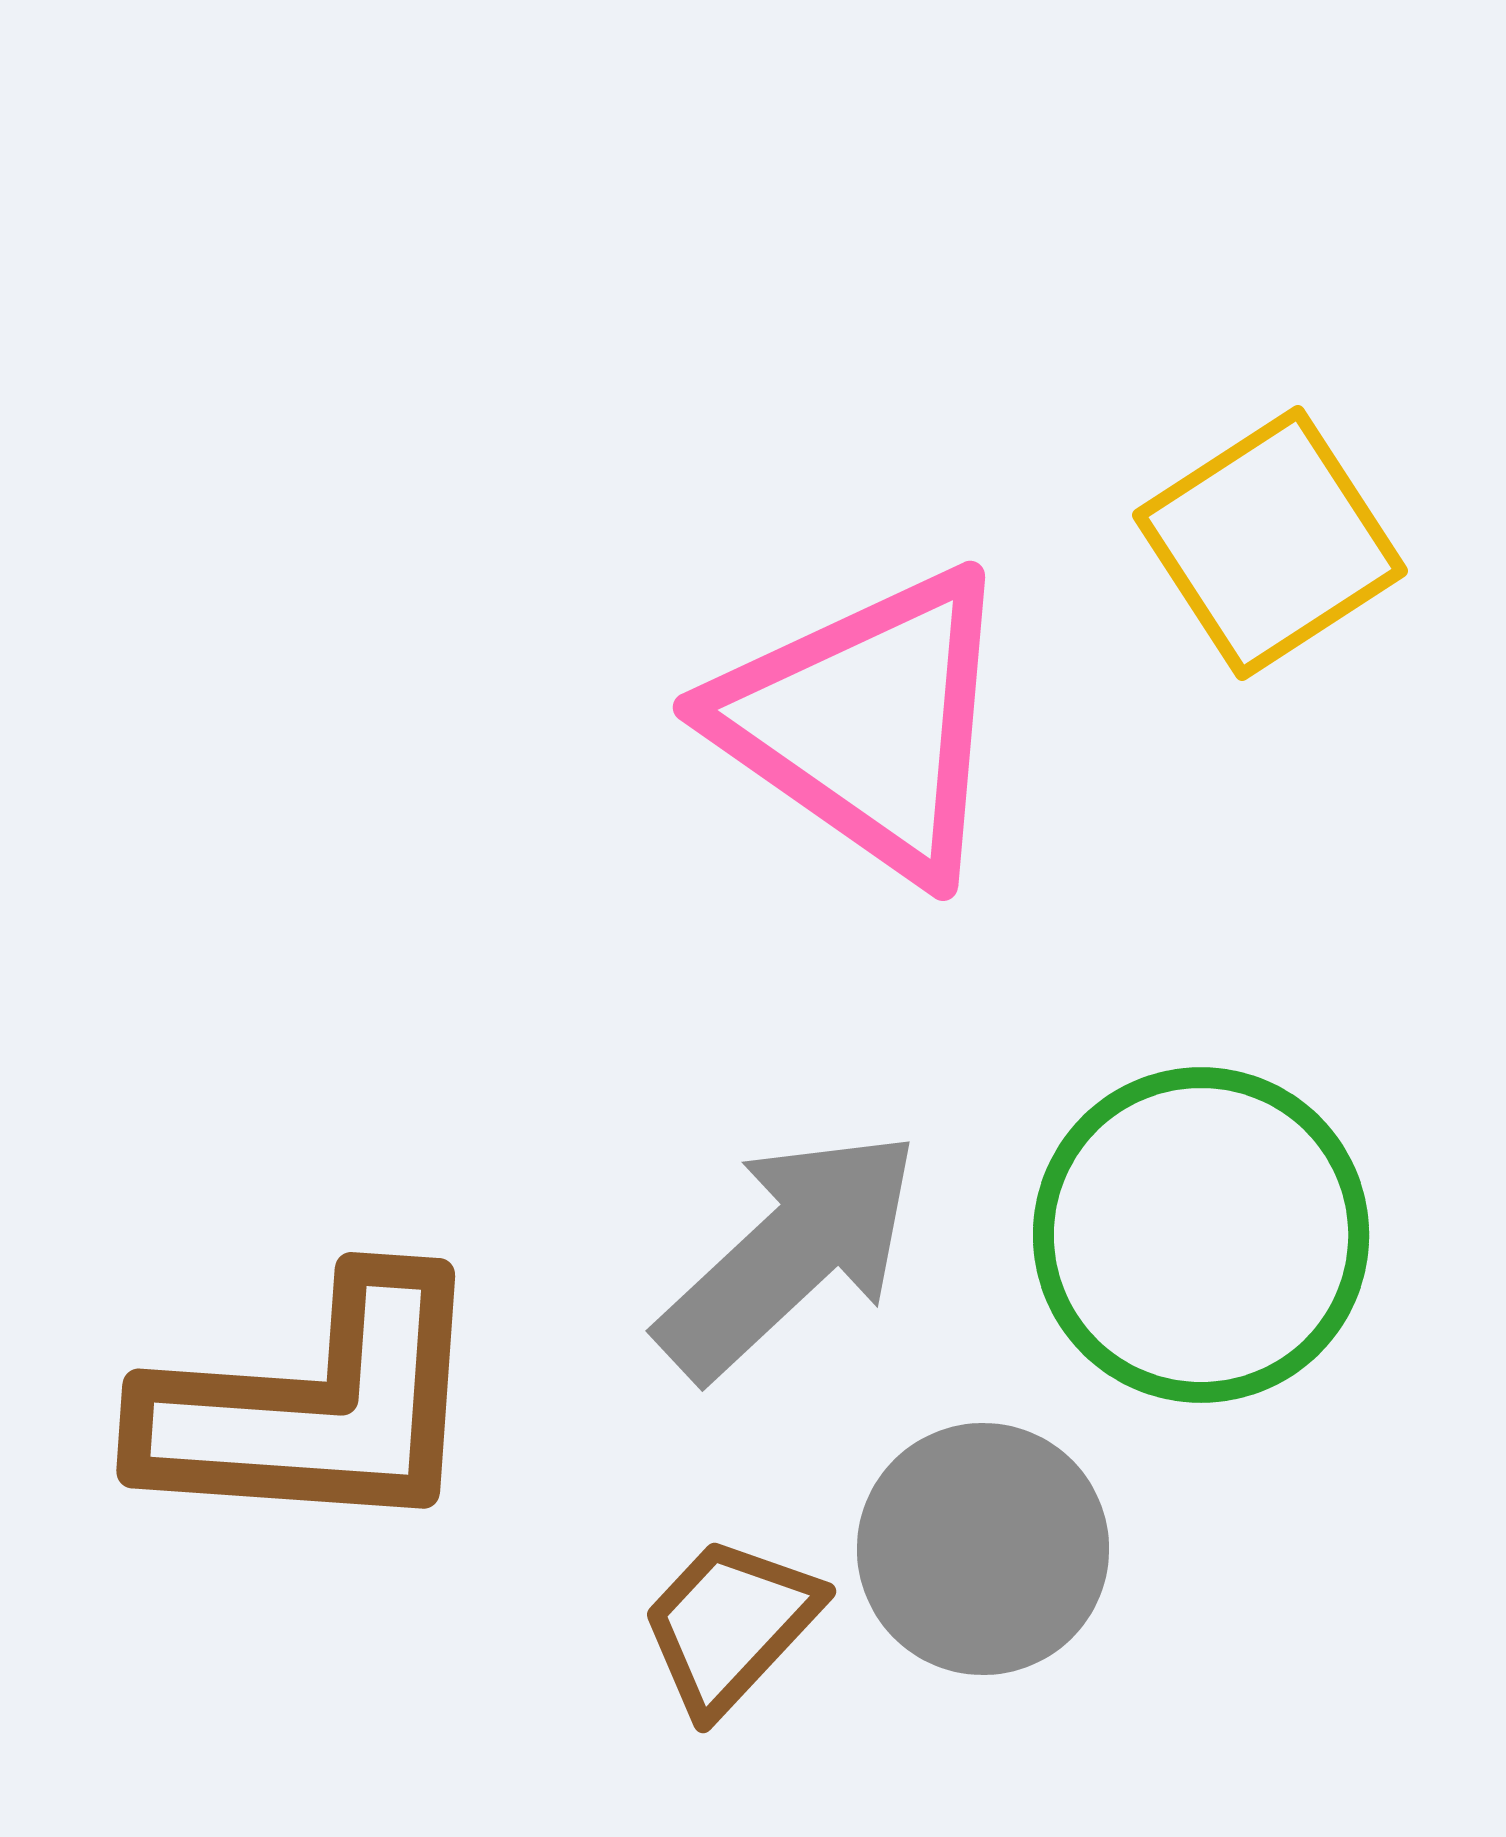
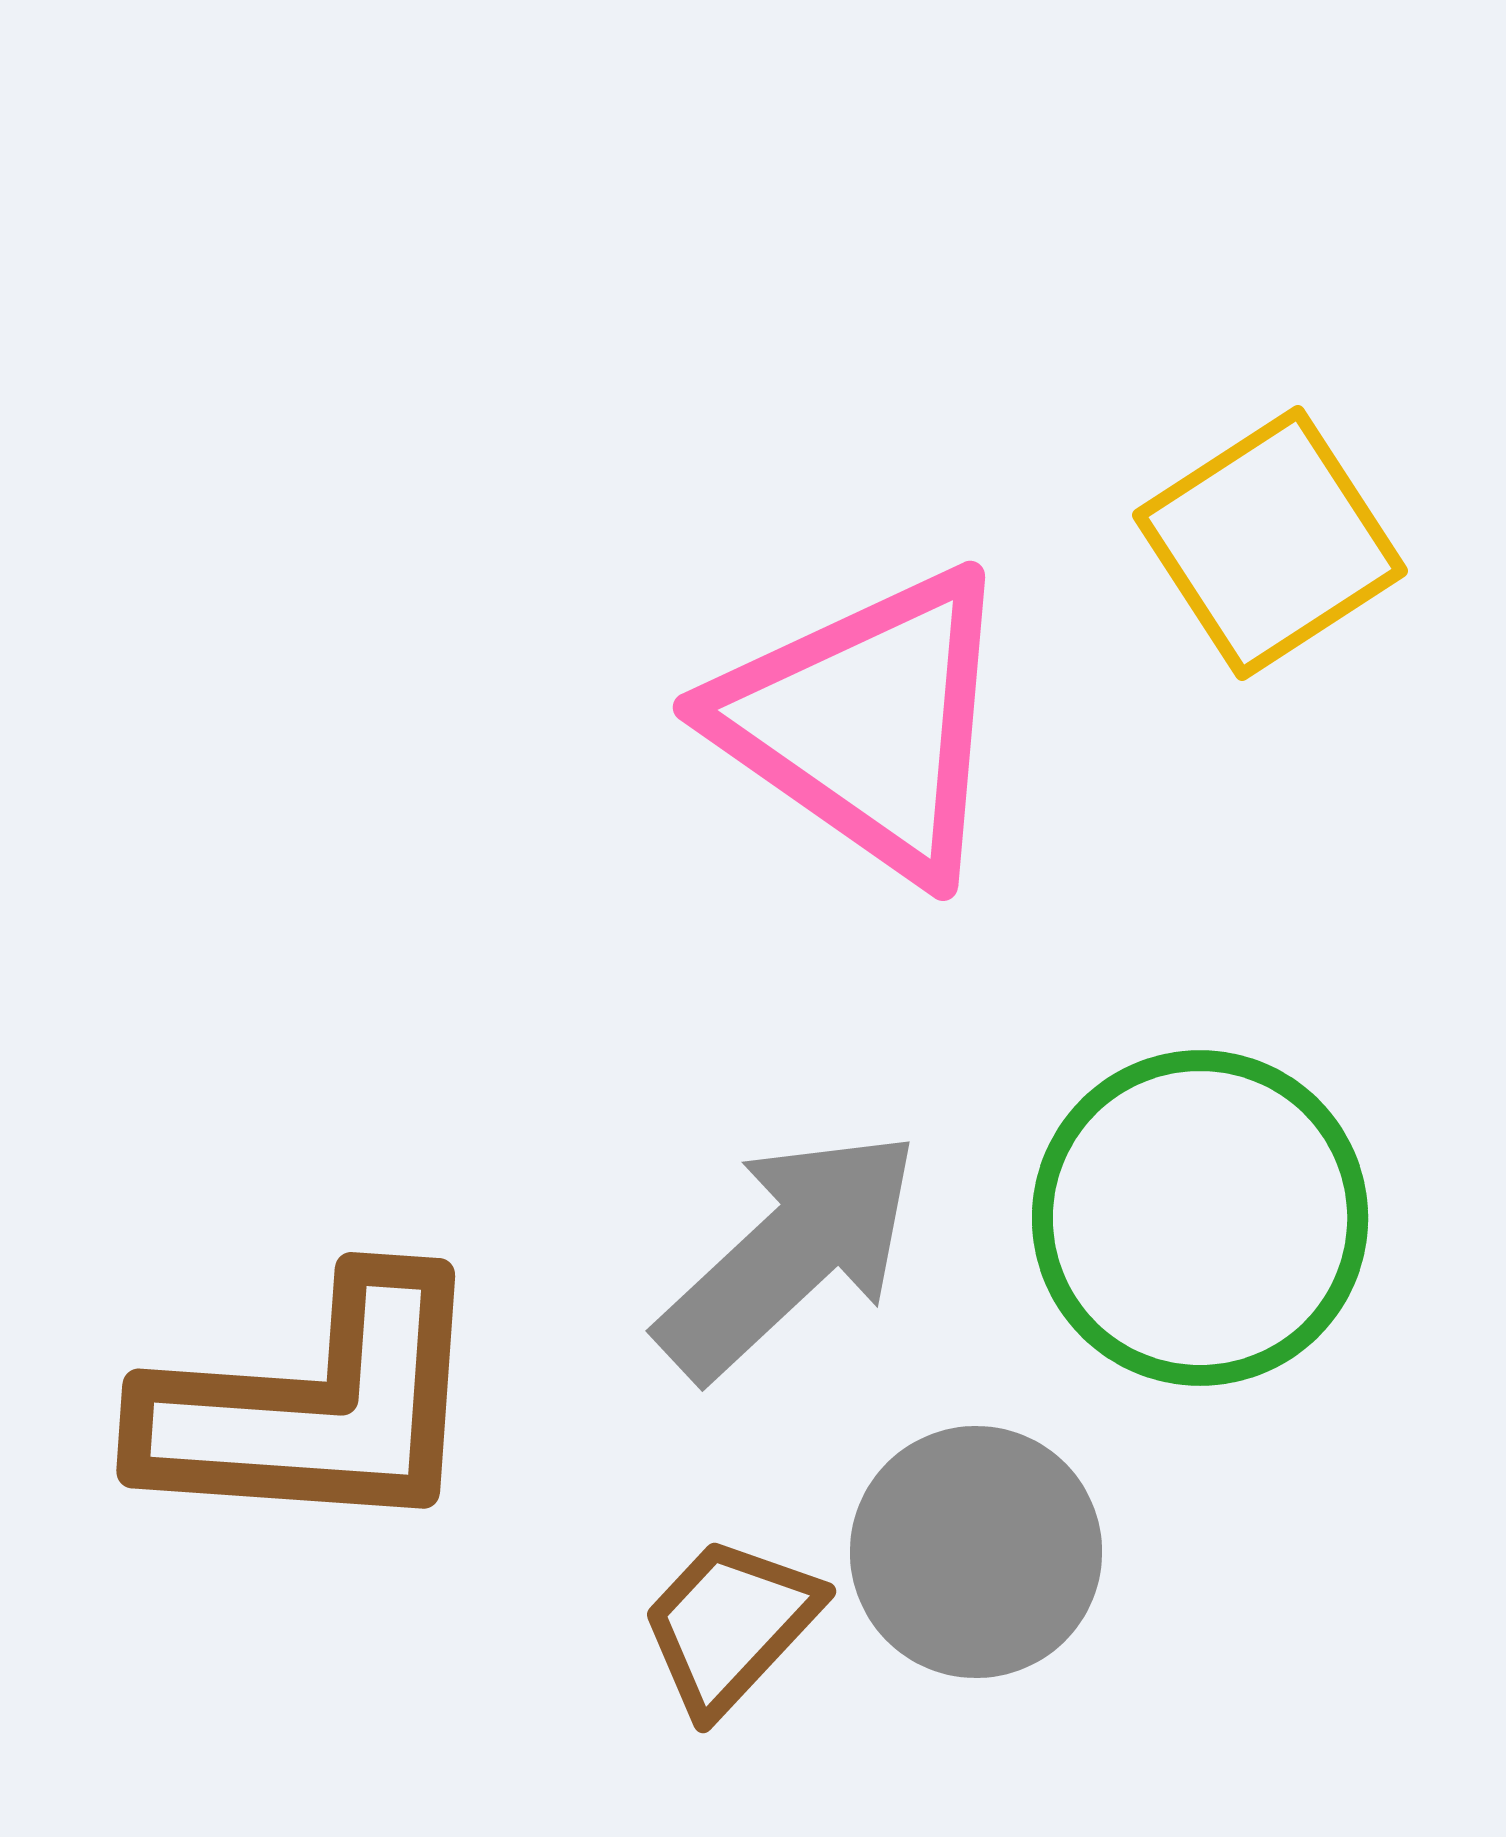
green circle: moved 1 px left, 17 px up
gray circle: moved 7 px left, 3 px down
